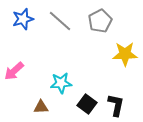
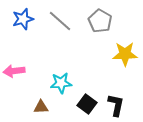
gray pentagon: rotated 15 degrees counterclockwise
pink arrow: rotated 35 degrees clockwise
